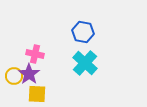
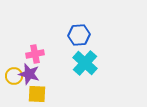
blue hexagon: moved 4 px left, 3 px down; rotated 15 degrees counterclockwise
pink cross: rotated 24 degrees counterclockwise
purple star: rotated 20 degrees counterclockwise
